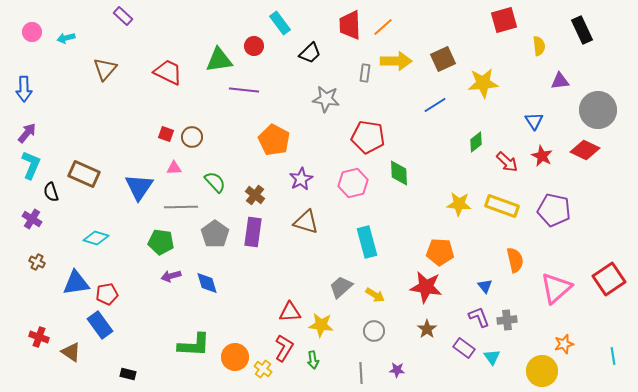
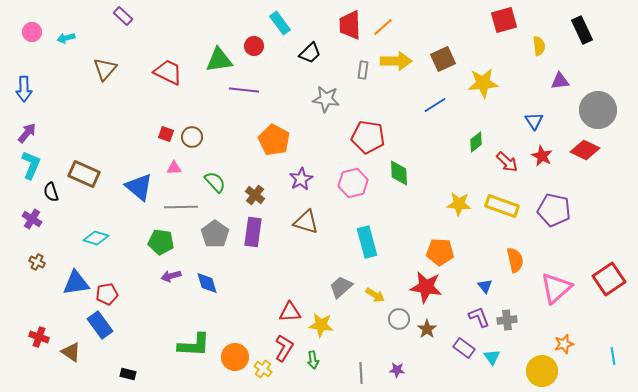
gray rectangle at (365, 73): moved 2 px left, 3 px up
blue triangle at (139, 187): rotated 24 degrees counterclockwise
gray circle at (374, 331): moved 25 px right, 12 px up
